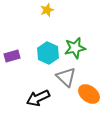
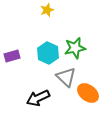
orange ellipse: moved 1 px left, 1 px up
